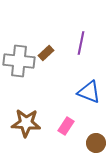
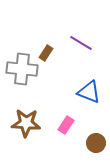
purple line: rotated 70 degrees counterclockwise
brown rectangle: rotated 14 degrees counterclockwise
gray cross: moved 3 px right, 8 px down
pink rectangle: moved 1 px up
